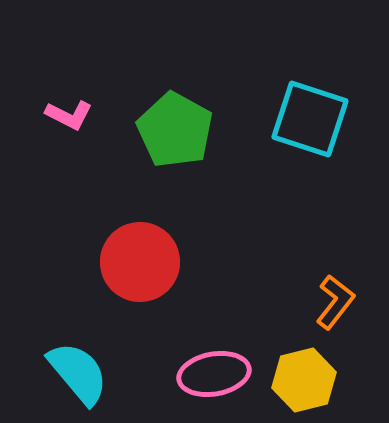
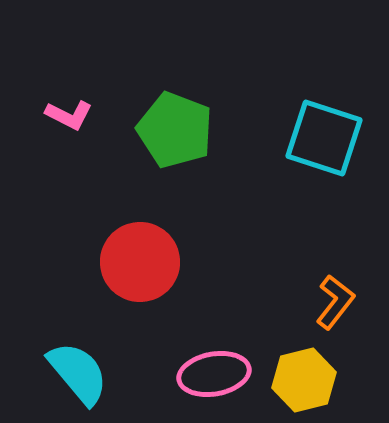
cyan square: moved 14 px right, 19 px down
green pentagon: rotated 8 degrees counterclockwise
